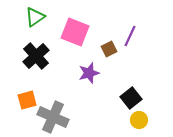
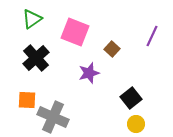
green triangle: moved 3 px left, 2 px down
purple line: moved 22 px right
brown square: moved 3 px right; rotated 21 degrees counterclockwise
black cross: moved 2 px down
orange square: rotated 18 degrees clockwise
yellow circle: moved 3 px left, 4 px down
